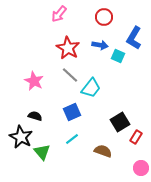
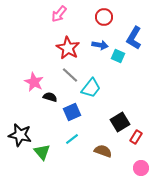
pink star: moved 1 px down
black semicircle: moved 15 px right, 19 px up
black star: moved 1 px left, 2 px up; rotated 15 degrees counterclockwise
